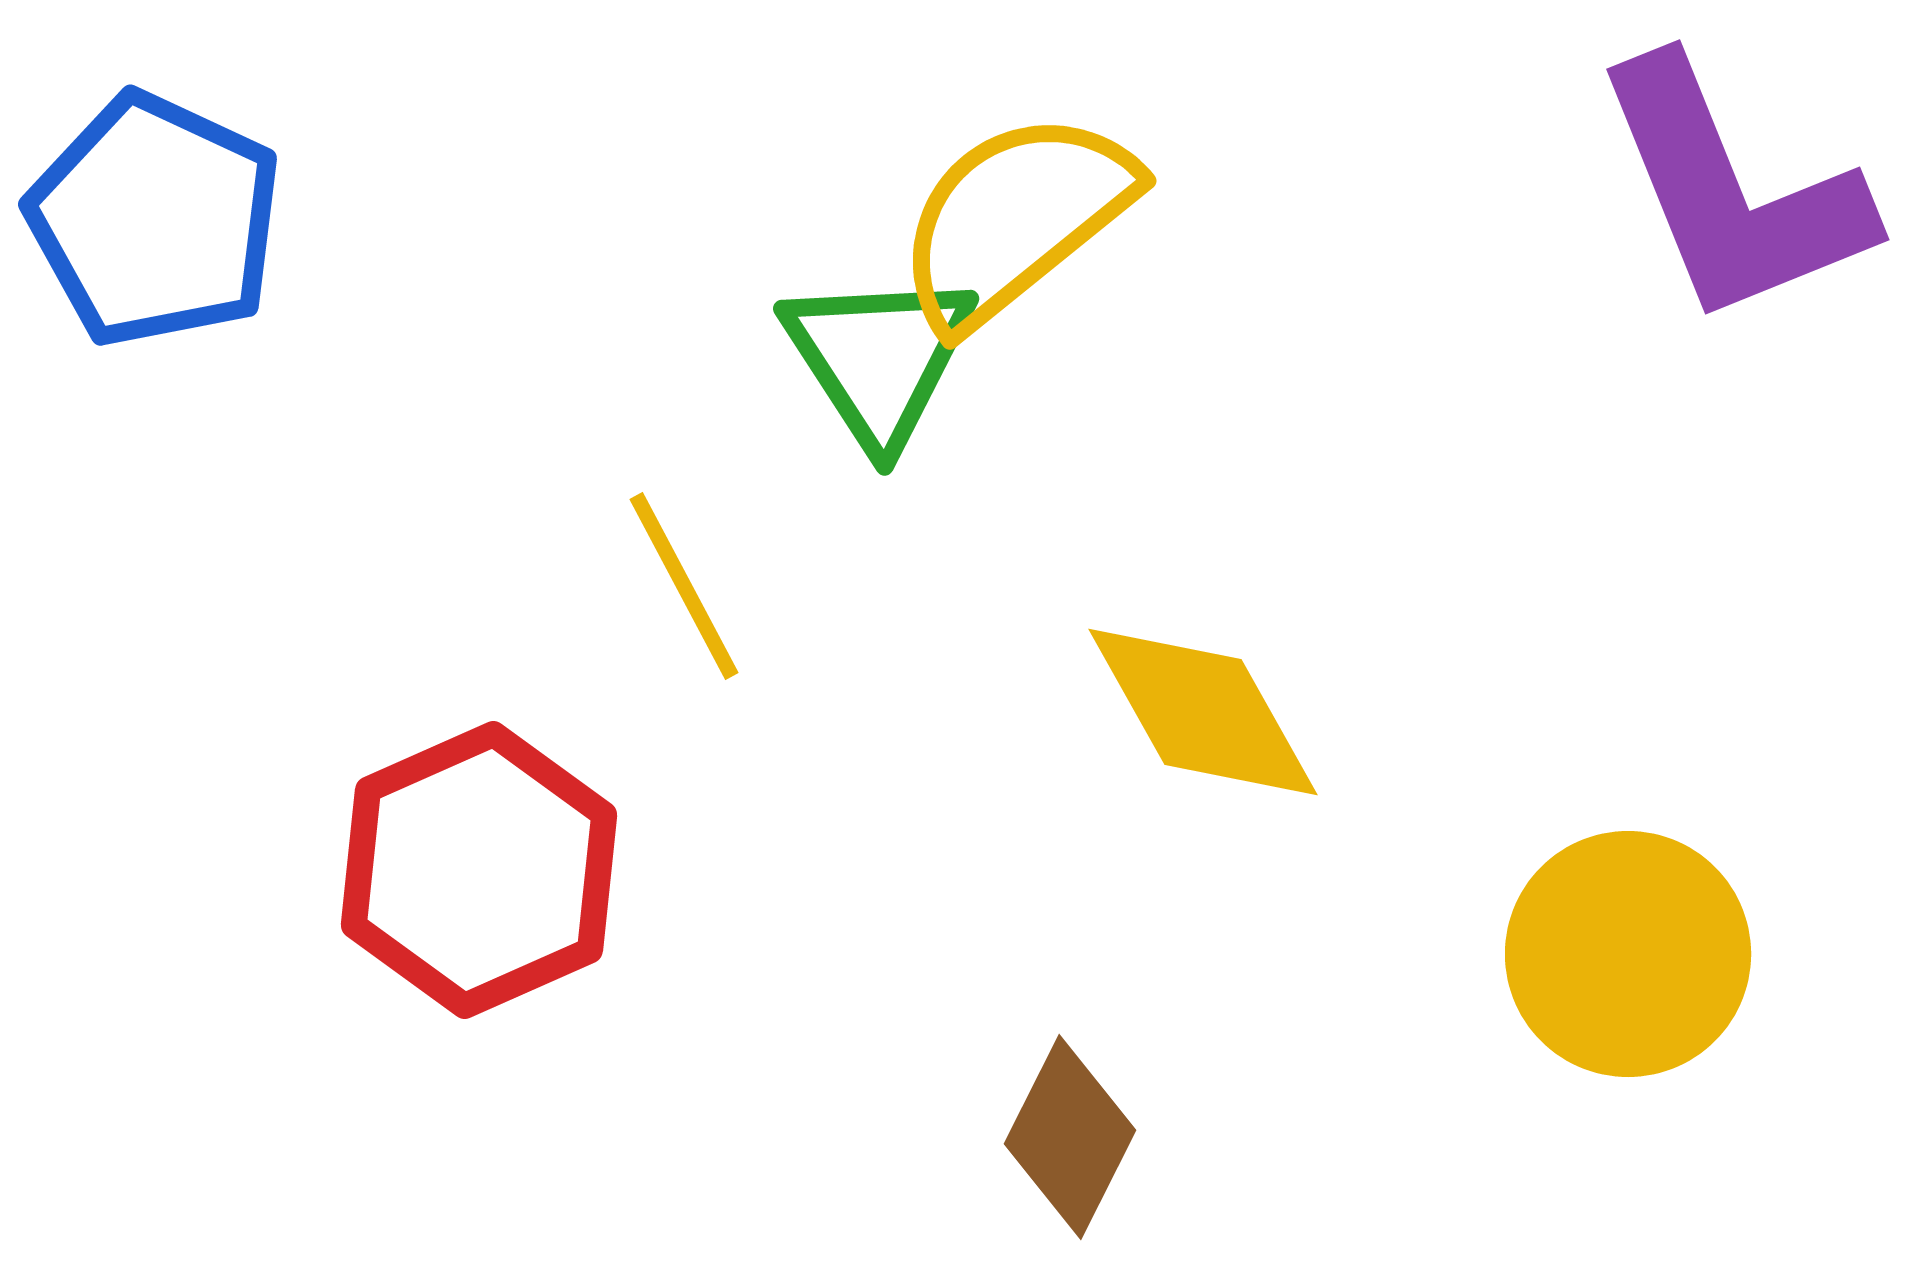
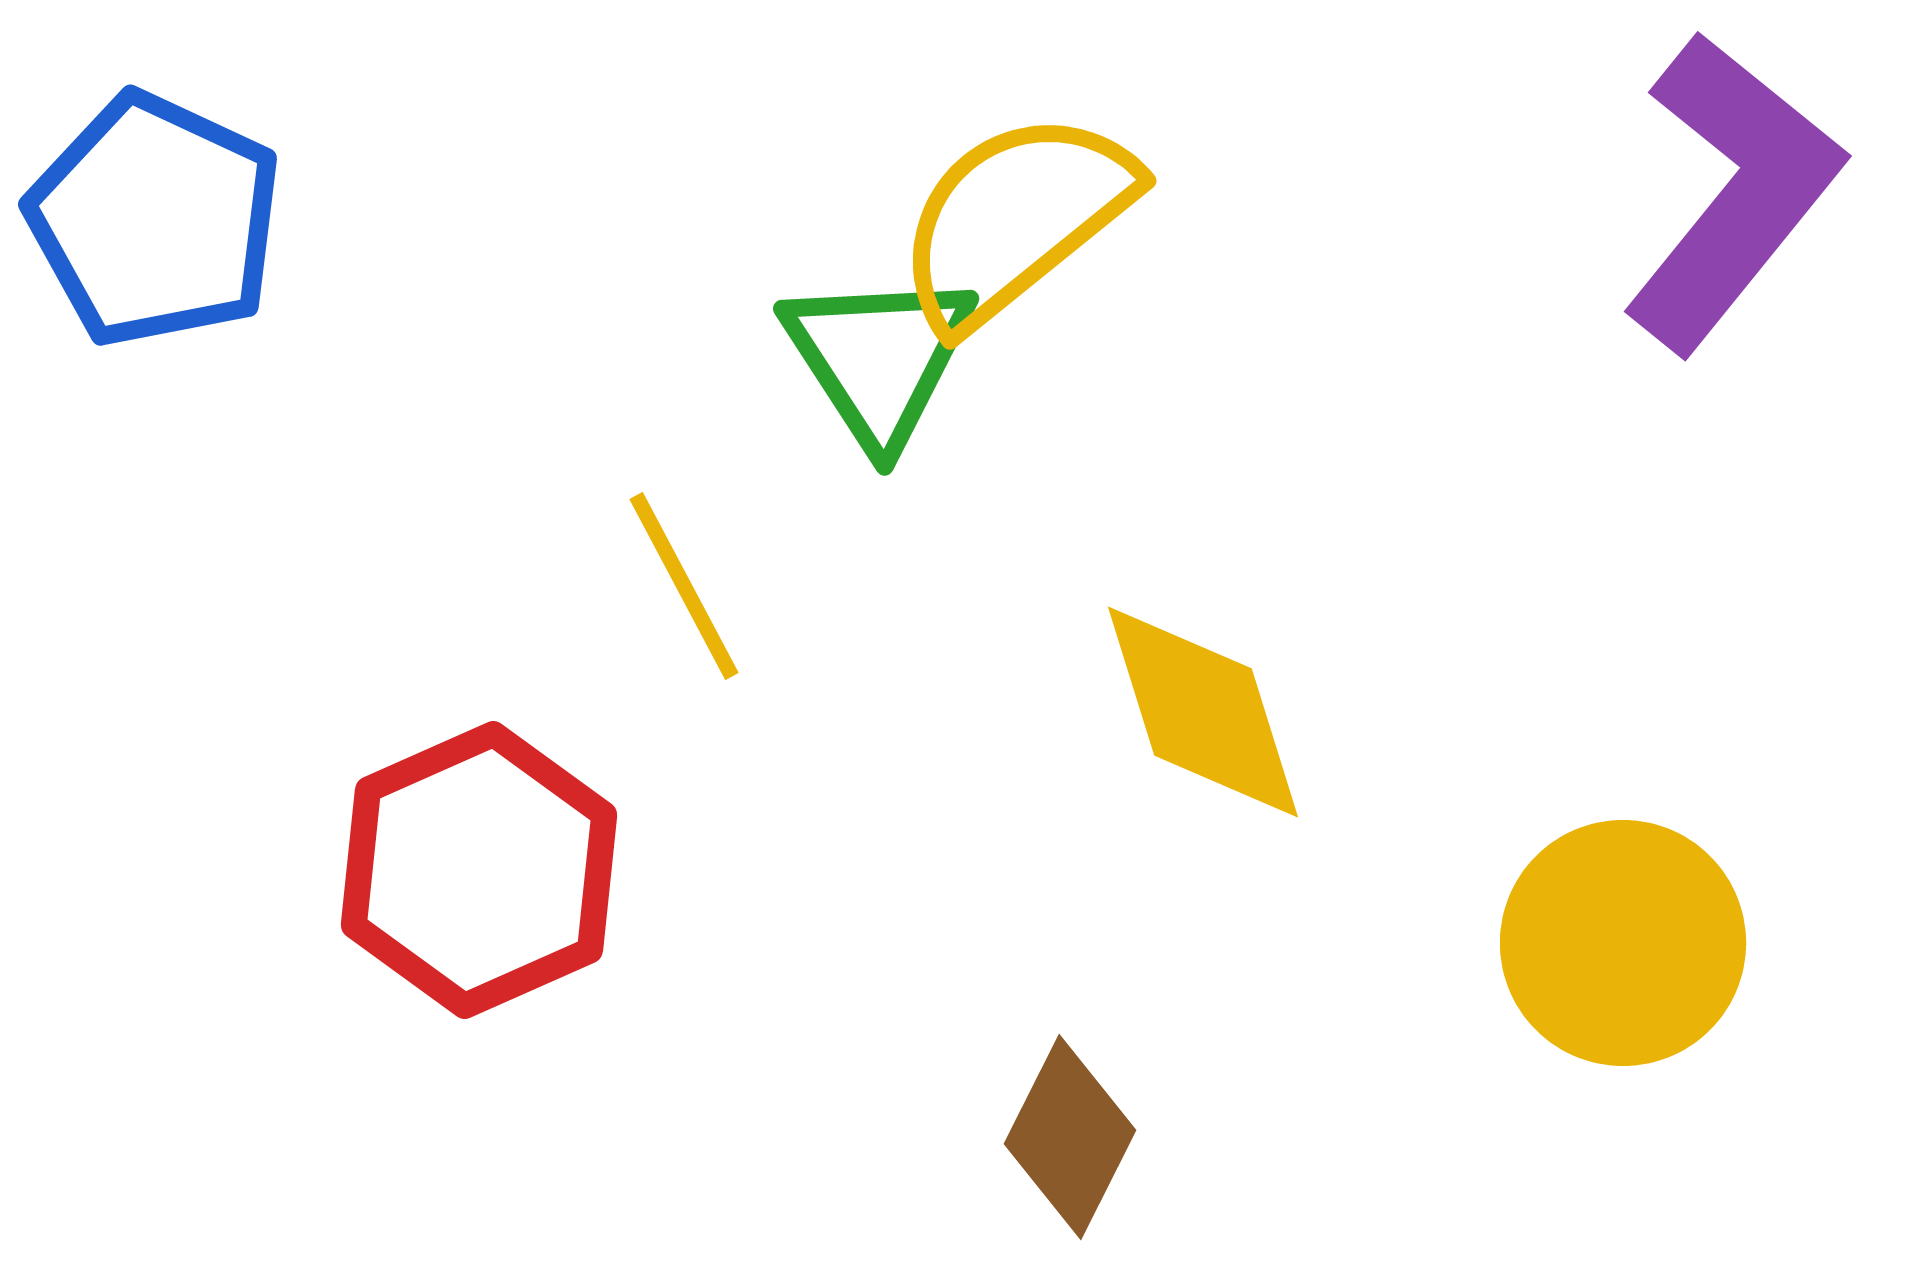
purple L-shape: rotated 119 degrees counterclockwise
yellow diamond: rotated 12 degrees clockwise
yellow circle: moved 5 px left, 11 px up
